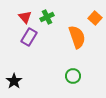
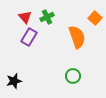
black star: rotated 21 degrees clockwise
